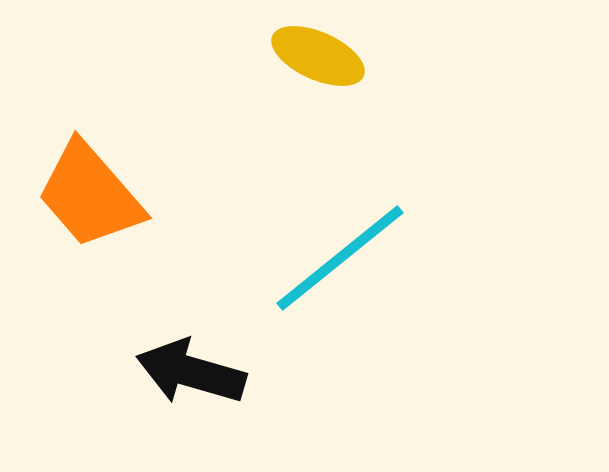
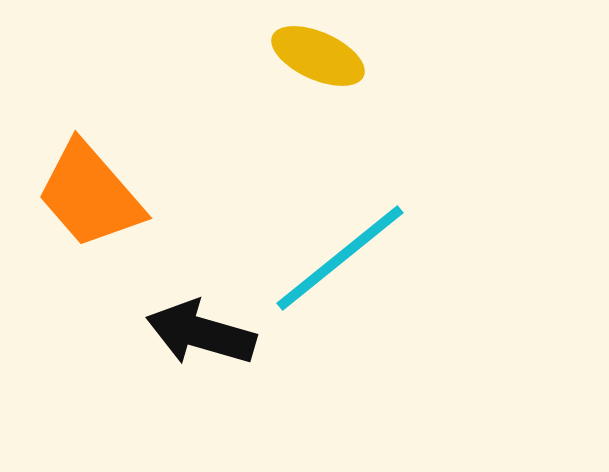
black arrow: moved 10 px right, 39 px up
